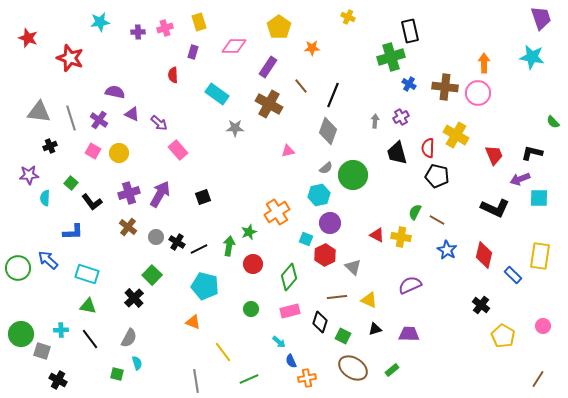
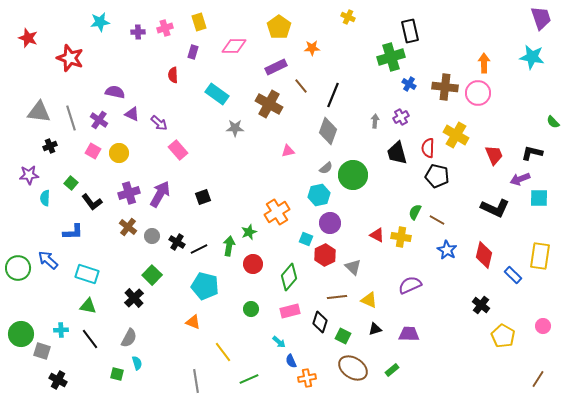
purple rectangle at (268, 67): moved 8 px right; rotated 30 degrees clockwise
gray circle at (156, 237): moved 4 px left, 1 px up
